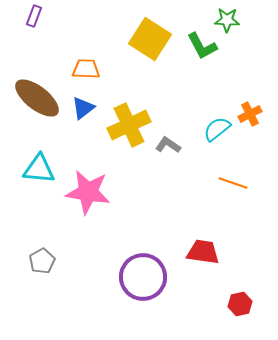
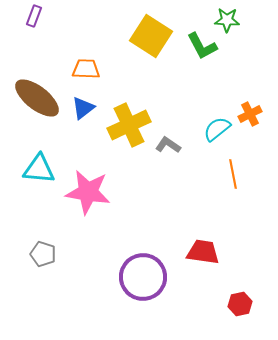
yellow square: moved 1 px right, 3 px up
orange line: moved 9 px up; rotated 60 degrees clockwise
gray pentagon: moved 1 px right, 7 px up; rotated 25 degrees counterclockwise
